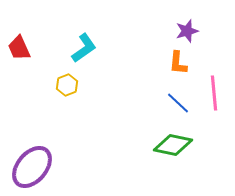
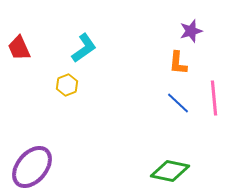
purple star: moved 4 px right
pink line: moved 5 px down
green diamond: moved 3 px left, 26 px down
